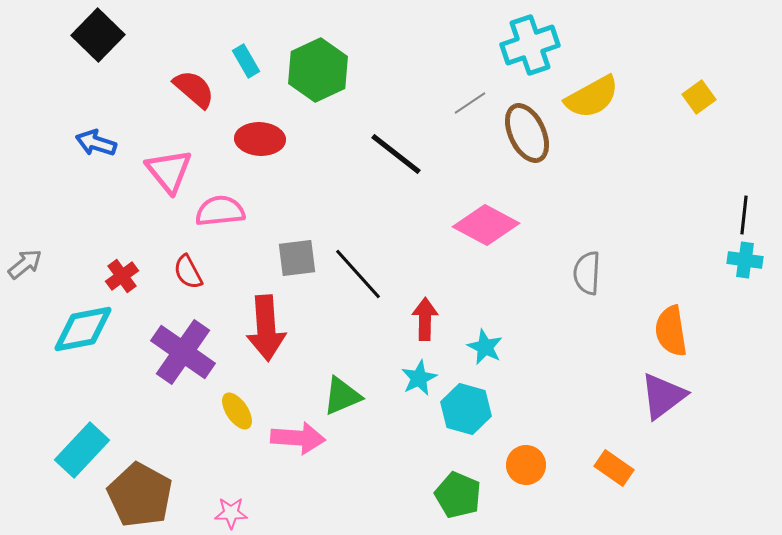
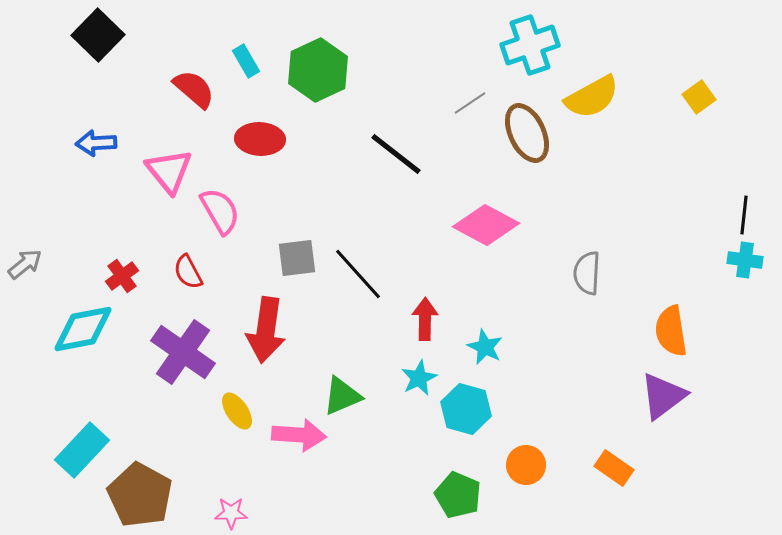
blue arrow at (96, 143): rotated 21 degrees counterclockwise
pink semicircle at (220, 211): rotated 66 degrees clockwise
red arrow at (266, 328): moved 2 px down; rotated 12 degrees clockwise
pink arrow at (298, 438): moved 1 px right, 3 px up
